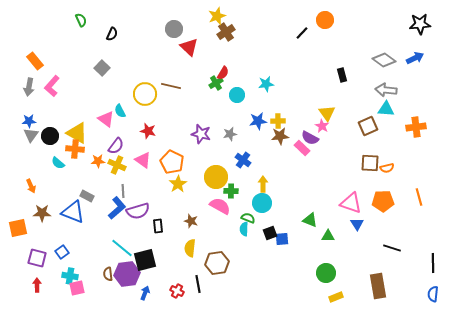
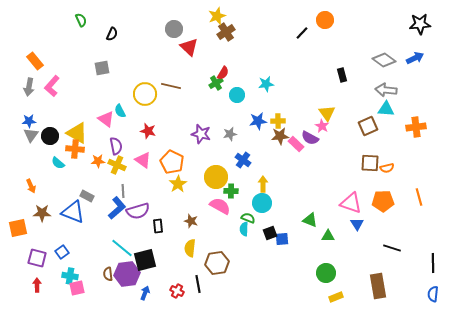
gray square at (102, 68): rotated 35 degrees clockwise
purple semicircle at (116, 146): rotated 48 degrees counterclockwise
pink rectangle at (302, 148): moved 6 px left, 4 px up
